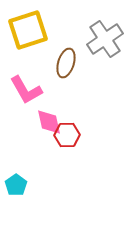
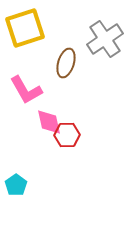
yellow square: moved 3 px left, 2 px up
